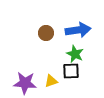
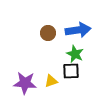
brown circle: moved 2 px right
